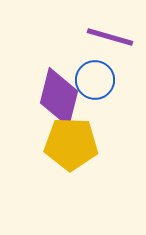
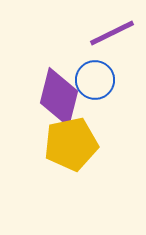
purple line: moved 2 px right, 4 px up; rotated 42 degrees counterclockwise
yellow pentagon: rotated 14 degrees counterclockwise
